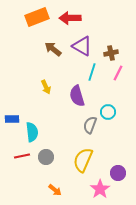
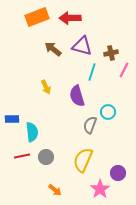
purple triangle: rotated 15 degrees counterclockwise
pink line: moved 6 px right, 3 px up
